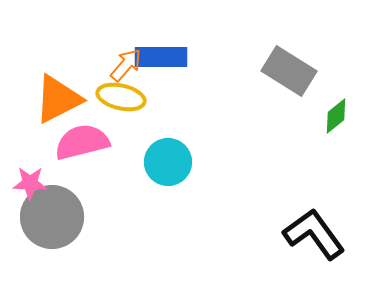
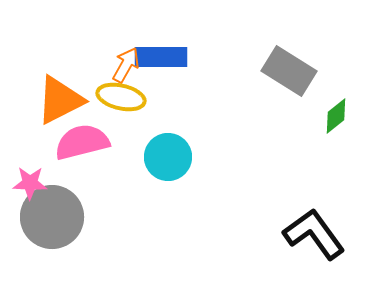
orange arrow: rotated 12 degrees counterclockwise
orange triangle: moved 2 px right, 1 px down
cyan circle: moved 5 px up
